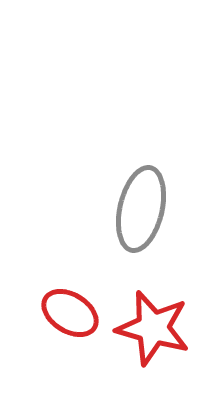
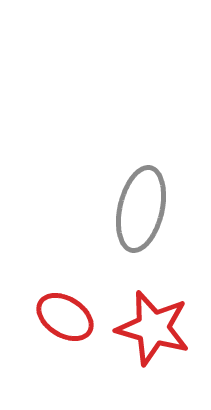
red ellipse: moved 5 px left, 4 px down
